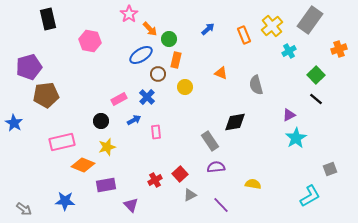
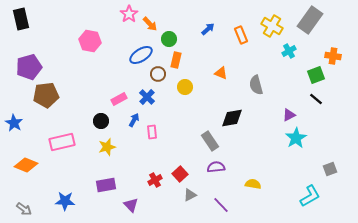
black rectangle at (48, 19): moved 27 px left
yellow cross at (272, 26): rotated 20 degrees counterclockwise
orange arrow at (150, 29): moved 5 px up
orange rectangle at (244, 35): moved 3 px left
orange cross at (339, 49): moved 6 px left, 7 px down; rotated 28 degrees clockwise
green square at (316, 75): rotated 24 degrees clockwise
blue arrow at (134, 120): rotated 32 degrees counterclockwise
black diamond at (235, 122): moved 3 px left, 4 px up
pink rectangle at (156, 132): moved 4 px left
orange diamond at (83, 165): moved 57 px left
